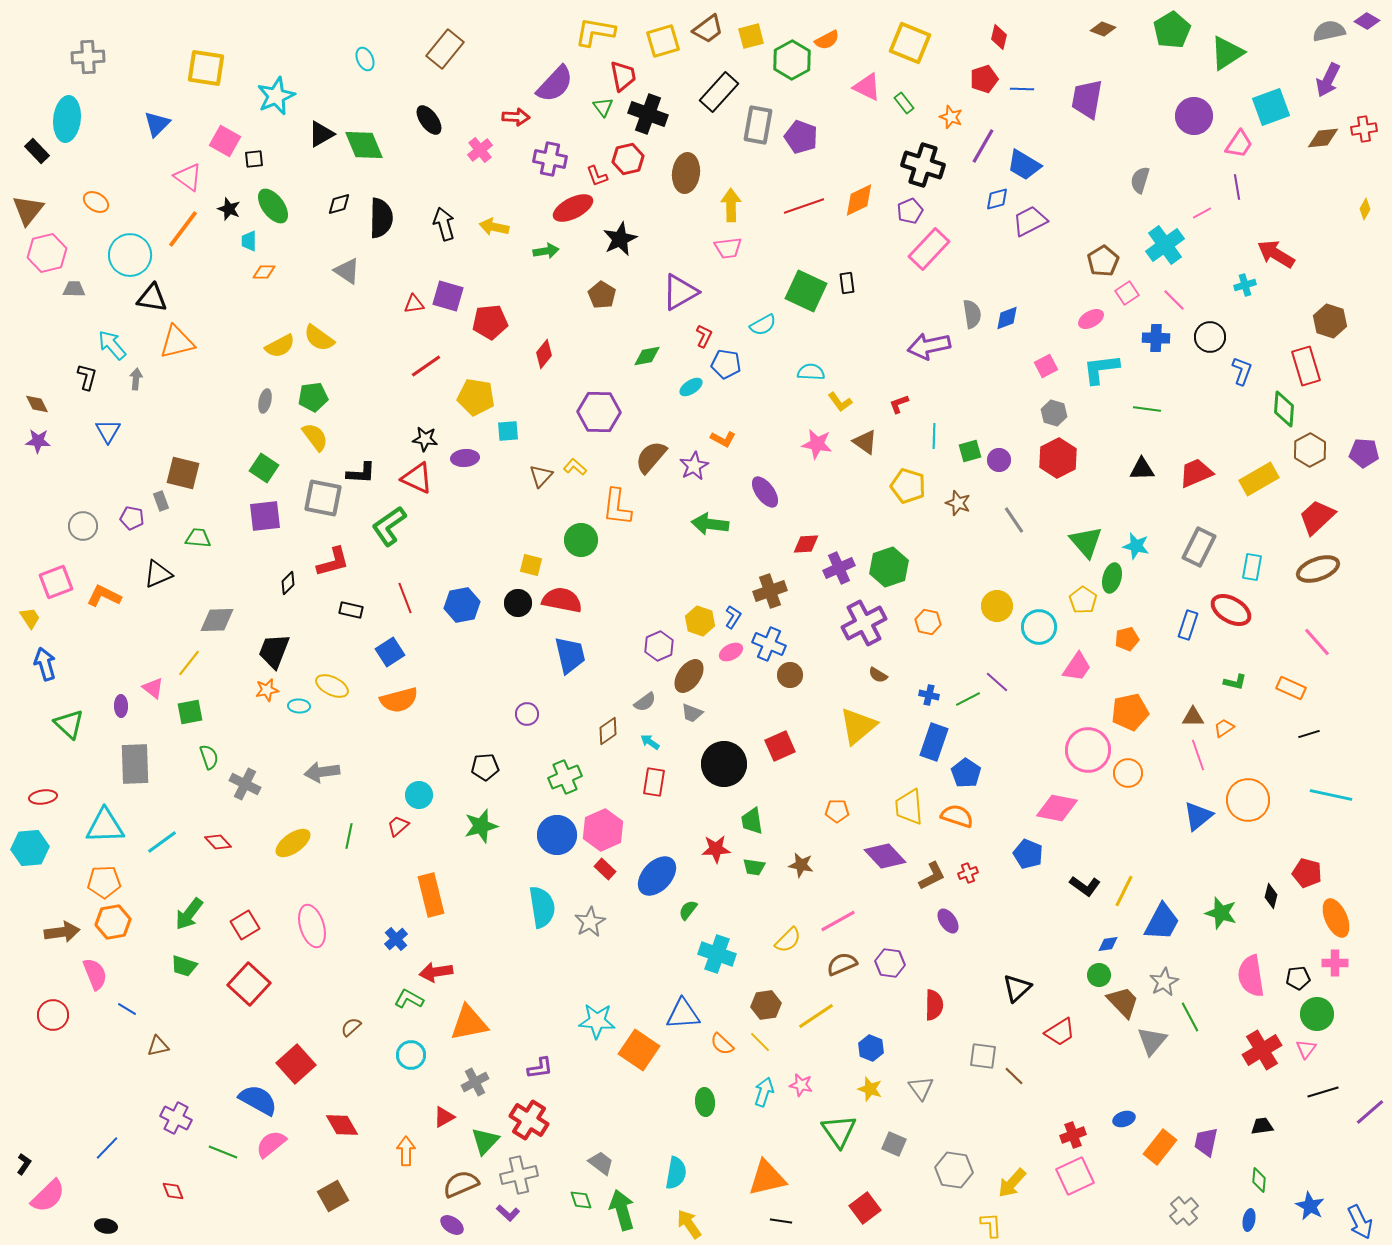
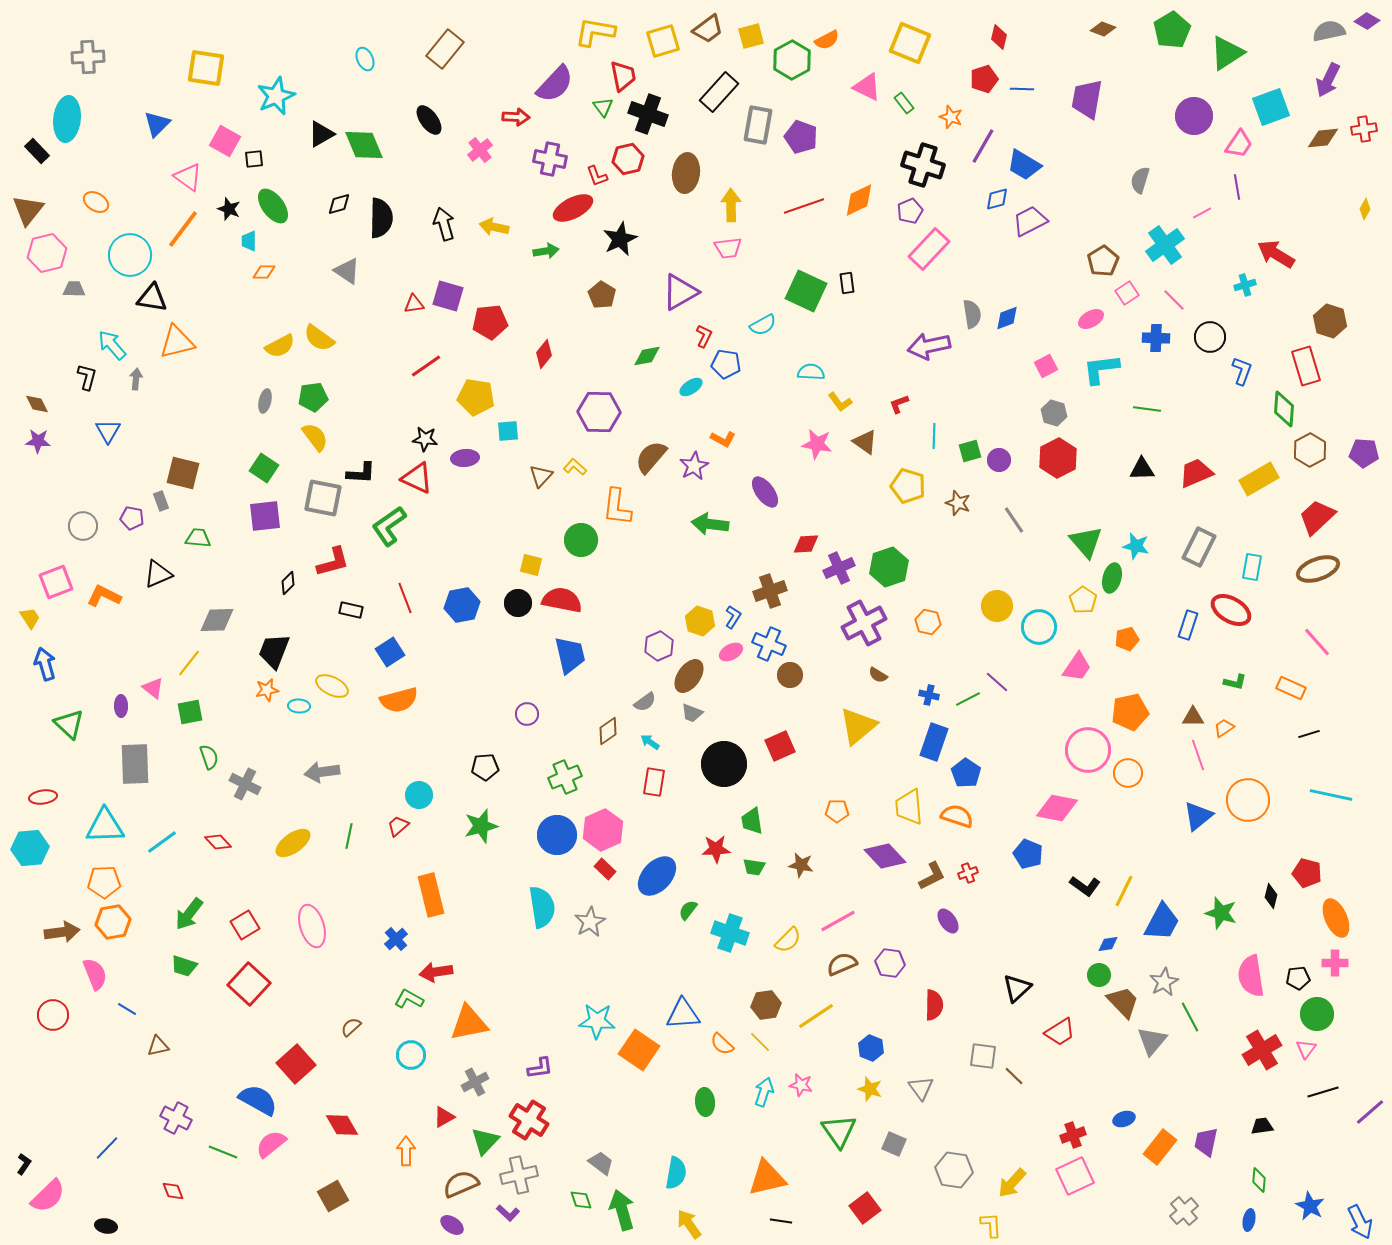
cyan cross at (717, 954): moved 13 px right, 21 px up
